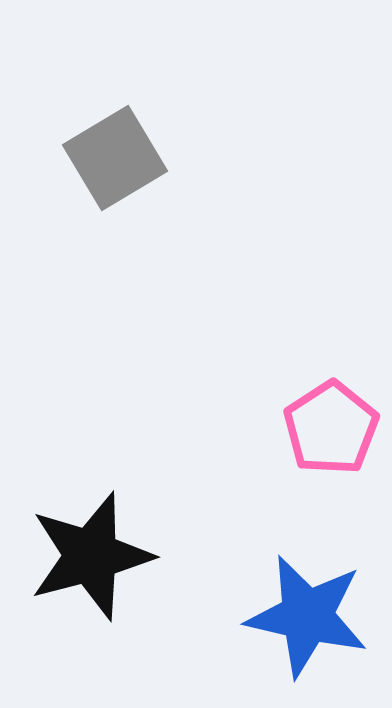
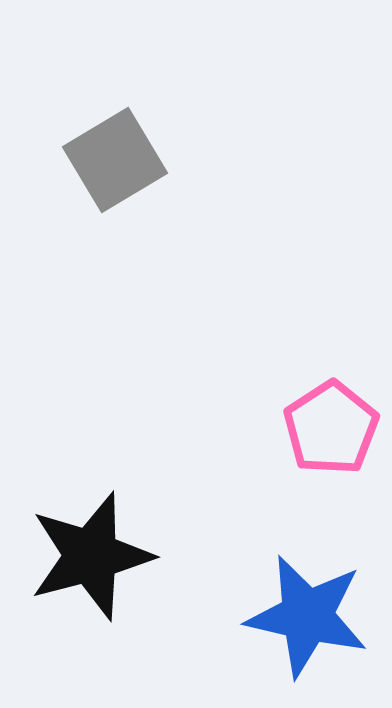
gray square: moved 2 px down
